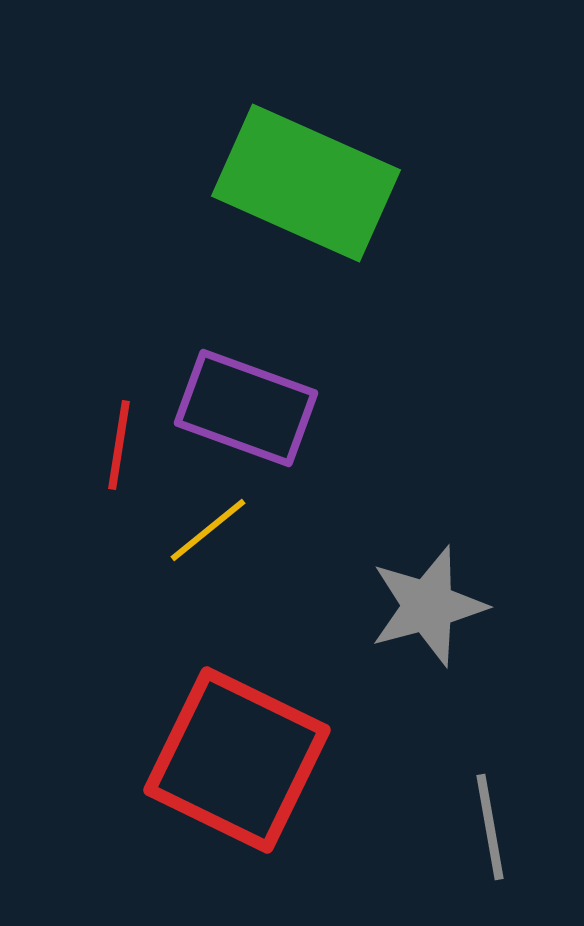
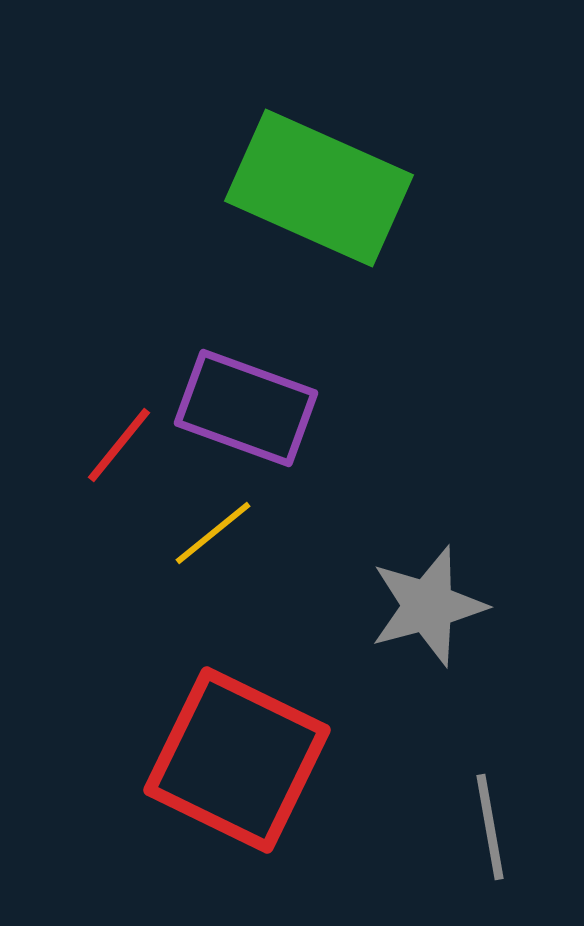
green rectangle: moved 13 px right, 5 px down
red line: rotated 30 degrees clockwise
yellow line: moved 5 px right, 3 px down
